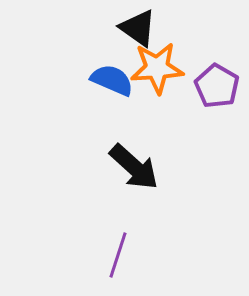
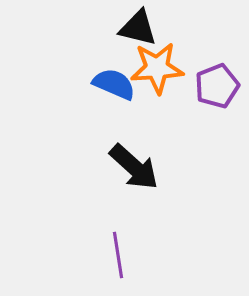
black triangle: rotated 21 degrees counterclockwise
blue semicircle: moved 2 px right, 4 px down
purple pentagon: rotated 21 degrees clockwise
purple line: rotated 27 degrees counterclockwise
